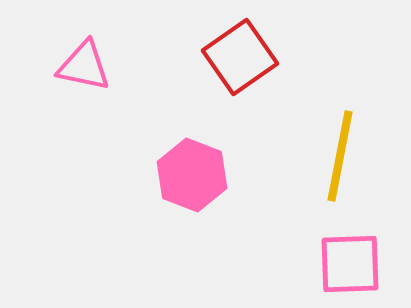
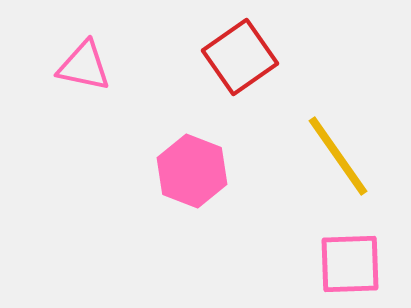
yellow line: moved 2 px left; rotated 46 degrees counterclockwise
pink hexagon: moved 4 px up
